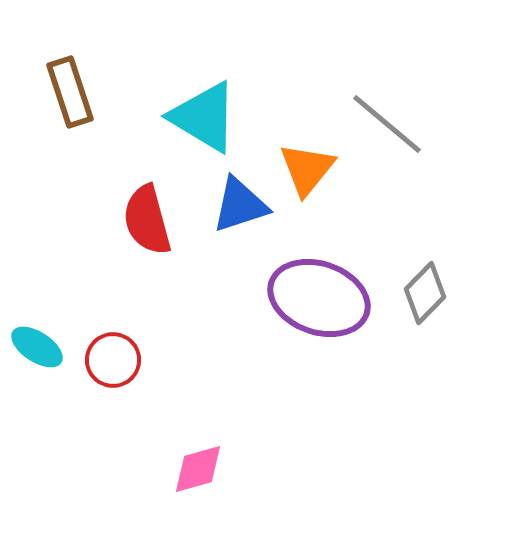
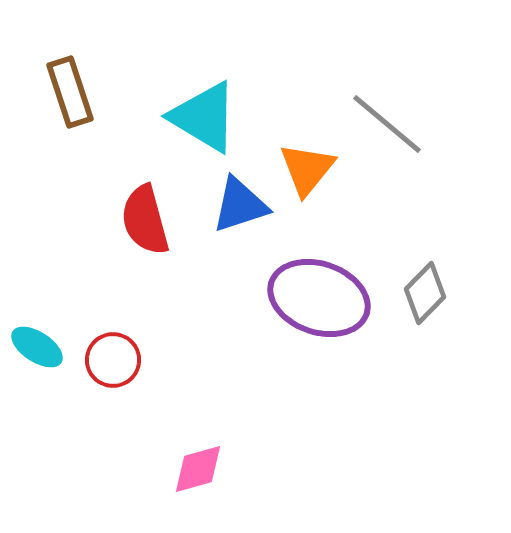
red semicircle: moved 2 px left
